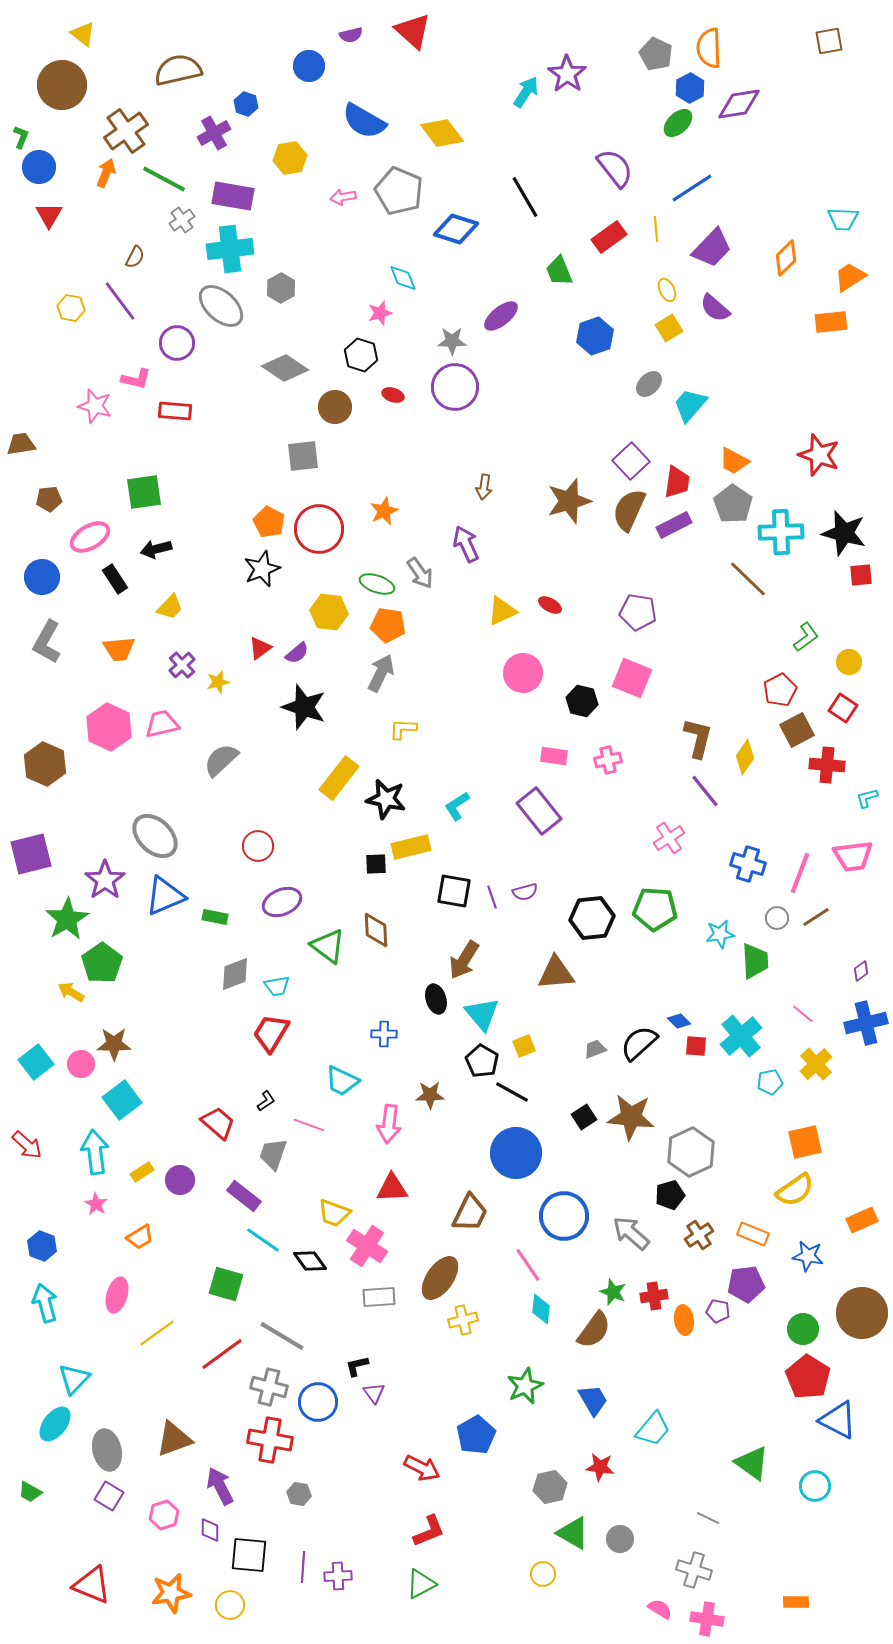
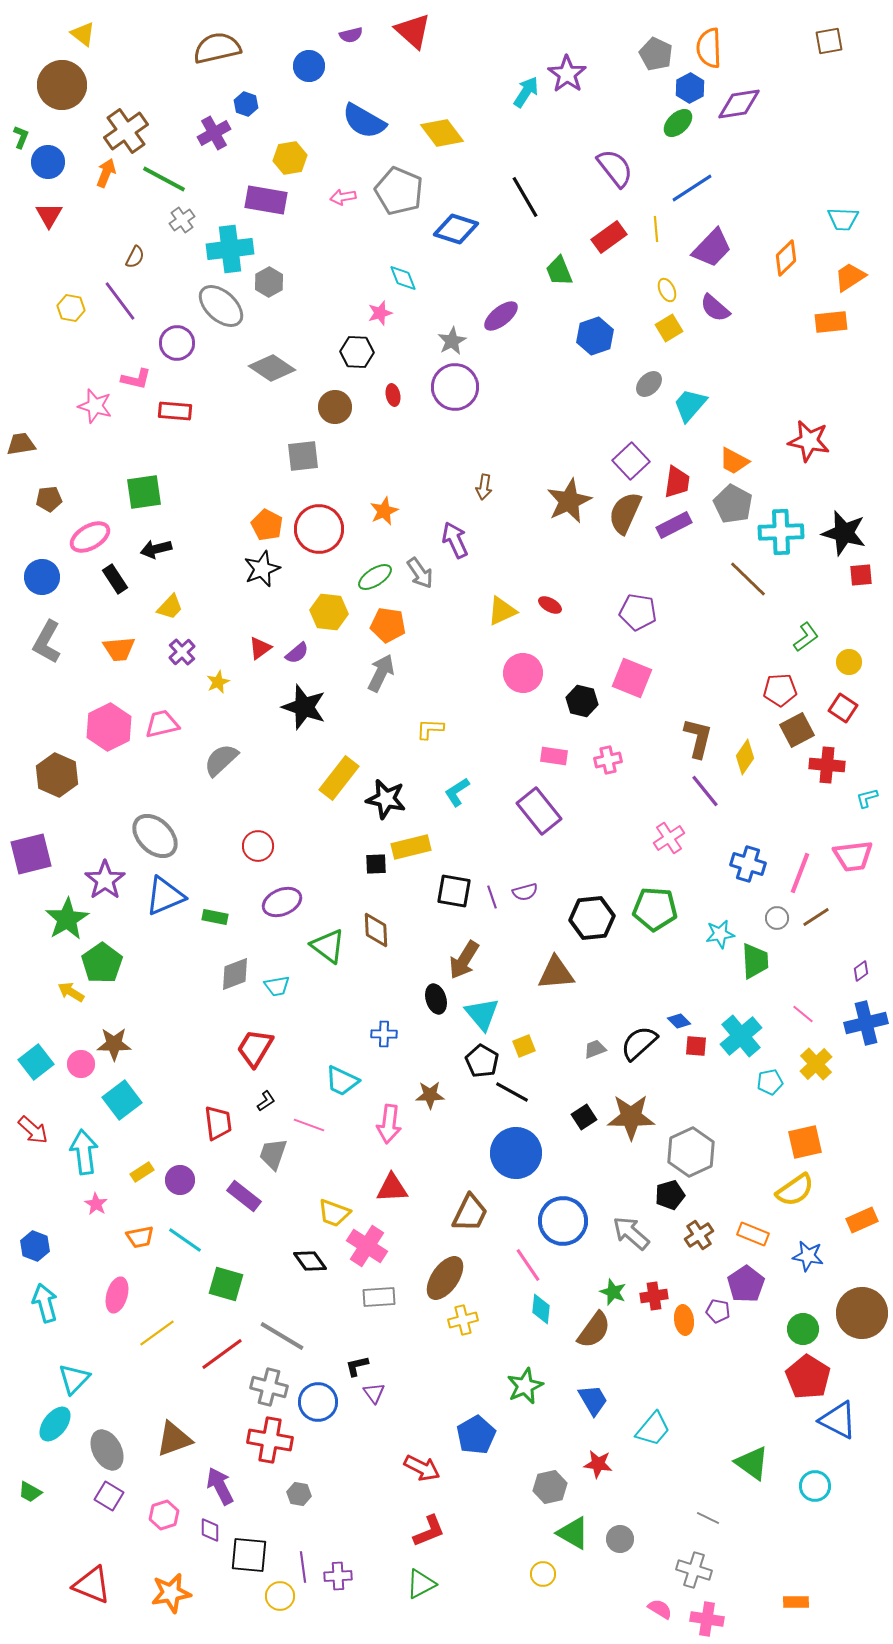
brown semicircle at (178, 70): moved 39 px right, 22 px up
blue circle at (39, 167): moved 9 px right, 5 px up
purple rectangle at (233, 196): moved 33 px right, 4 px down
gray hexagon at (281, 288): moved 12 px left, 6 px up
gray star at (452, 341): rotated 28 degrees counterclockwise
black hexagon at (361, 355): moved 4 px left, 3 px up; rotated 16 degrees counterclockwise
gray diamond at (285, 368): moved 13 px left
red ellipse at (393, 395): rotated 60 degrees clockwise
red star at (819, 455): moved 10 px left, 14 px up; rotated 9 degrees counterclockwise
brown star at (569, 501): rotated 9 degrees counterclockwise
gray pentagon at (733, 504): rotated 6 degrees counterclockwise
brown semicircle at (629, 510): moved 4 px left, 3 px down
orange pentagon at (269, 522): moved 2 px left, 3 px down
purple arrow at (466, 544): moved 11 px left, 4 px up
green ellipse at (377, 584): moved 2 px left, 7 px up; rotated 52 degrees counterclockwise
purple cross at (182, 665): moved 13 px up
yellow star at (218, 682): rotated 10 degrees counterclockwise
red pentagon at (780, 690): rotated 24 degrees clockwise
pink hexagon at (109, 727): rotated 9 degrees clockwise
yellow L-shape at (403, 729): moved 27 px right
brown hexagon at (45, 764): moved 12 px right, 11 px down
cyan L-shape at (457, 806): moved 14 px up
red trapezoid at (271, 1033): moved 16 px left, 15 px down
brown star at (631, 1117): rotated 6 degrees counterclockwise
red trapezoid at (218, 1123): rotated 42 degrees clockwise
red arrow at (27, 1145): moved 6 px right, 15 px up
cyan arrow at (95, 1152): moved 11 px left
blue circle at (564, 1216): moved 1 px left, 5 px down
orange trapezoid at (140, 1237): rotated 20 degrees clockwise
cyan line at (263, 1240): moved 78 px left
blue hexagon at (42, 1246): moved 7 px left
brown ellipse at (440, 1278): moved 5 px right
purple pentagon at (746, 1284): rotated 27 degrees counterclockwise
gray ellipse at (107, 1450): rotated 15 degrees counterclockwise
red star at (600, 1467): moved 2 px left, 3 px up
purple line at (303, 1567): rotated 12 degrees counterclockwise
yellow circle at (230, 1605): moved 50 px right, 9 px up
